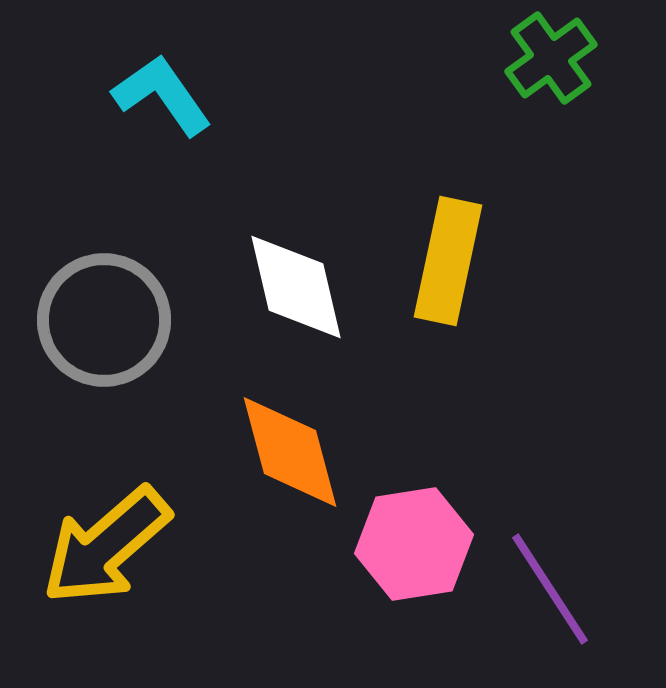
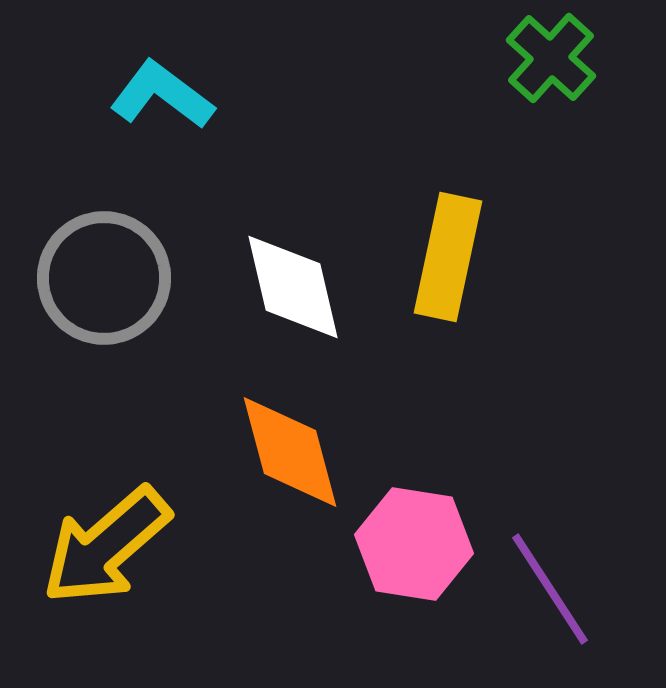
green cross: rotated 12 degrees counterclockwise
cyan L-shape: rotated 18 degrees counterclockwise
yellow rectangle: moved 4 px up
white diamond: moved 3 px left
gray circle: moved 42 px up
pink hexagon: rotated 18 degrees clockwise
